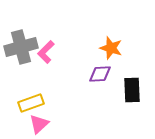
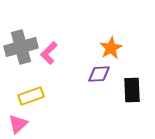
orange star: rotated 25 degrees clockwise
pink L-shape: moved 3 px right, 1 px down
purple diamond: moved 1 px left
yellow rectangle: moved 7 px up
pink triangle: moved 21 px left
